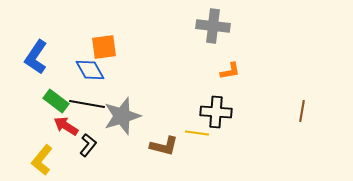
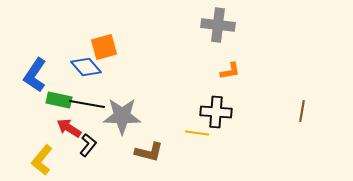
gray cross: moved 5 px right, 1 px up
orange square: rotated 8 degrees counterclockwise
blue L-shape: moved 1 px left, 18 px down
blue diamond: moved 4 px left, 3 px up; rotated 12 degrees counterclockwise
green rectangle: moved 3 px right, 1 px up; rotated 25 degrees counterclockwise
gray star: rotated 18 degrees clockwise
red arrow: moved 3 px right, 2 px down
brown L-shape: moved 15 px left, 6 px down
